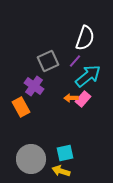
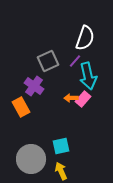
cyan arrow: rotated 116 degrees clockwise
cyan square: moved 4 px left, 7 px up
yellow arrow: rotated 48 degrees clockwise
